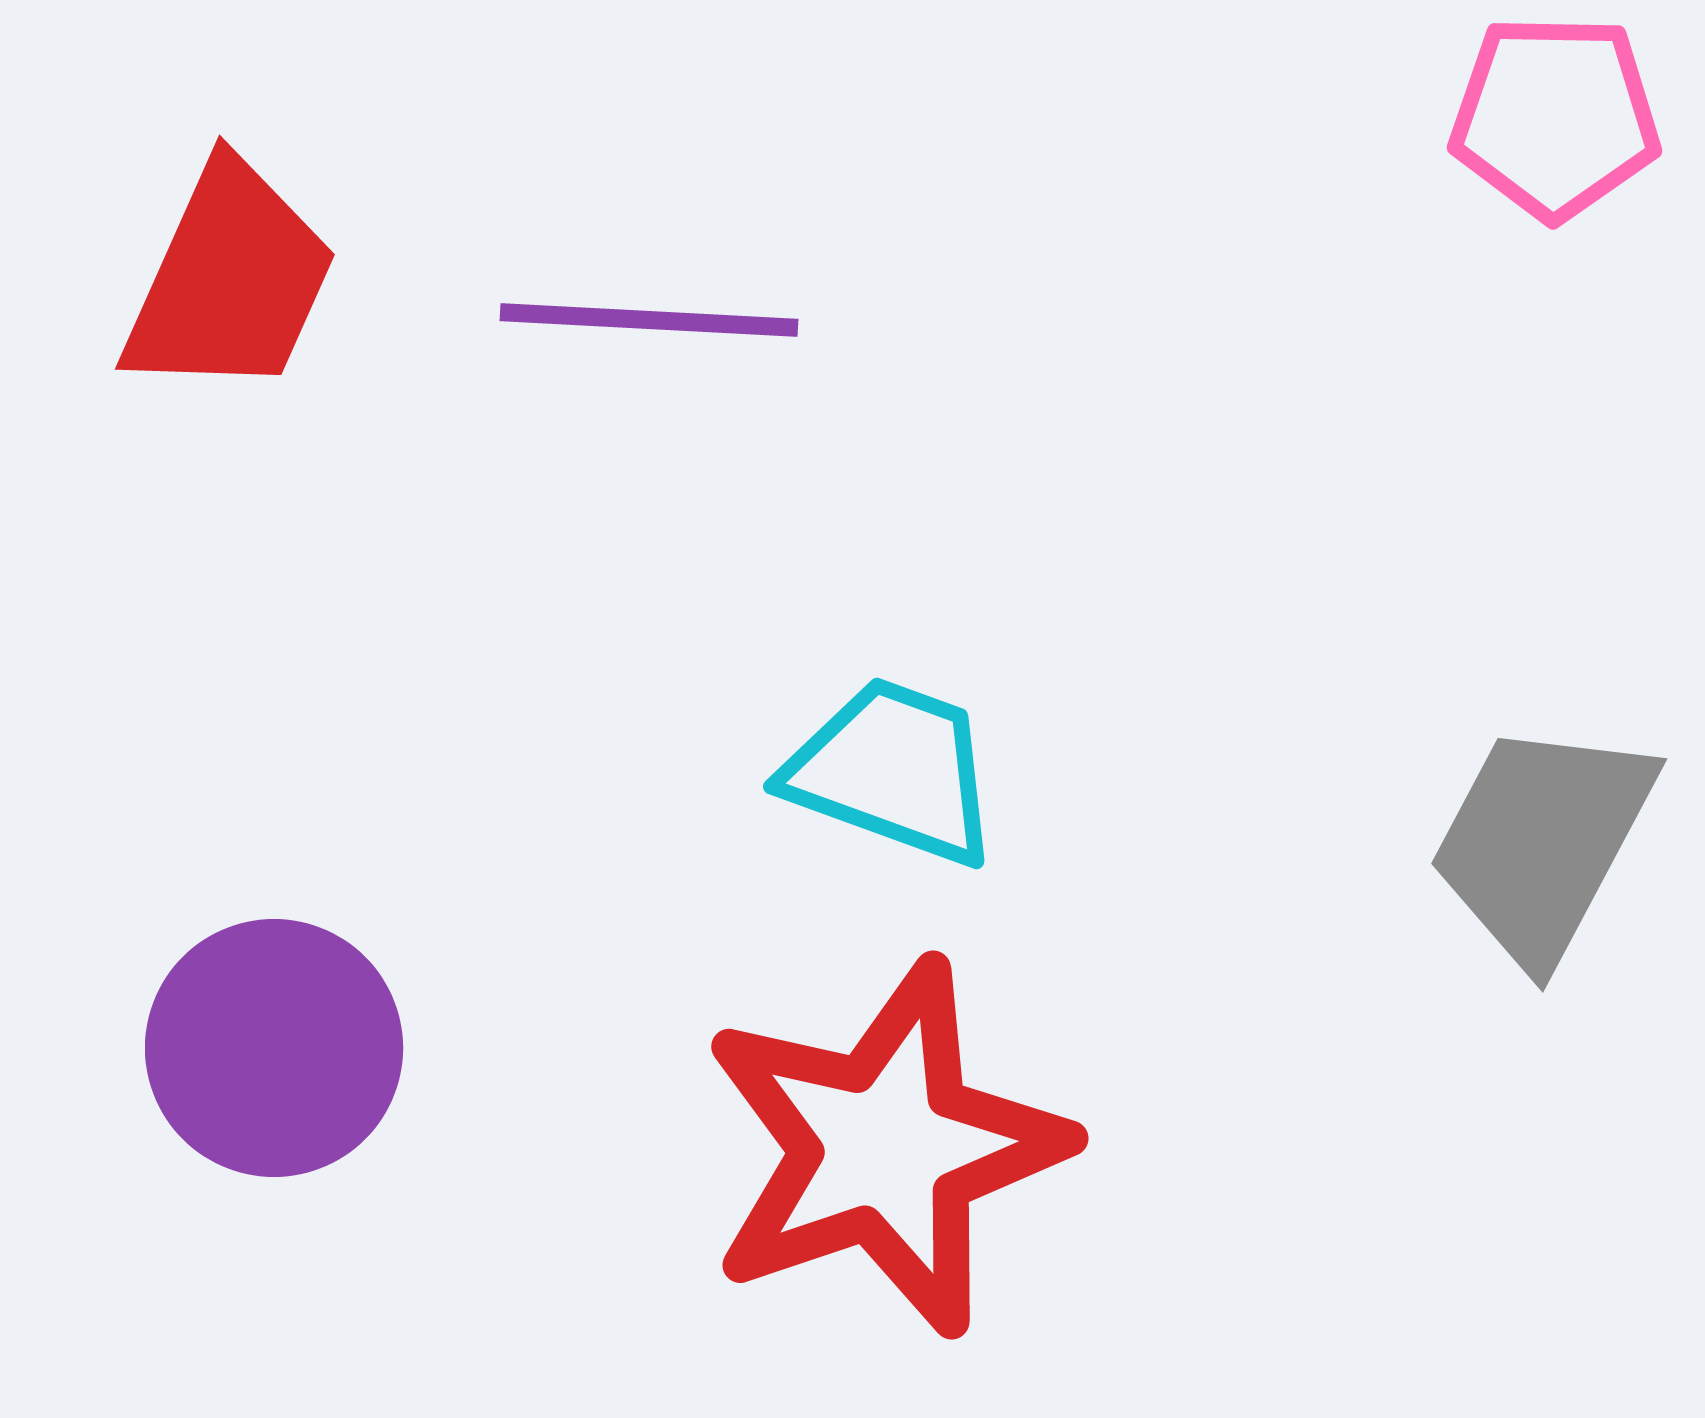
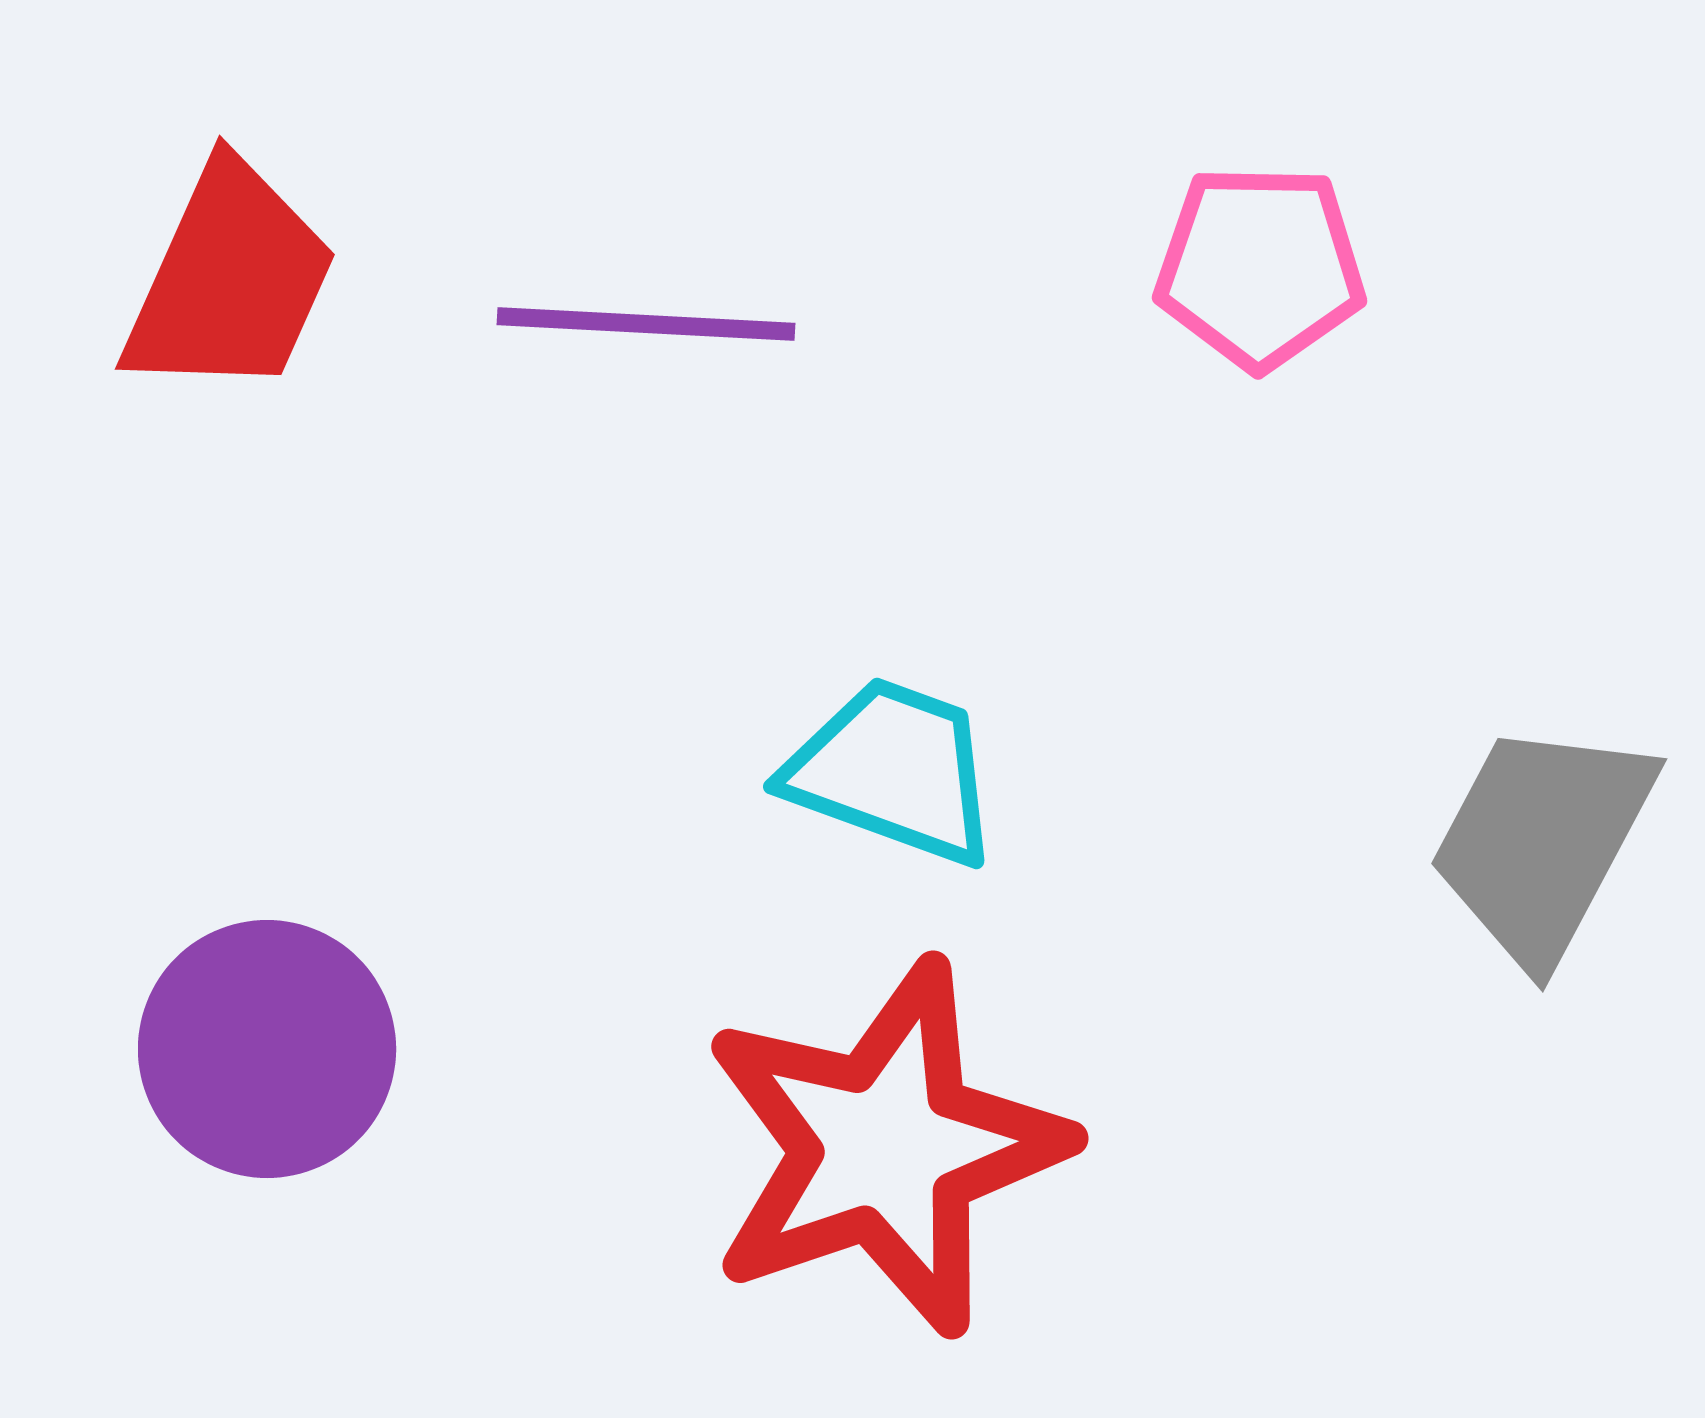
pink pentagon: moved 295 px left, 150 px down
purple line: moved 3 px left, 4 px down
purple circle: moved 7 px left, 1 px down
